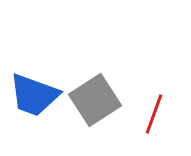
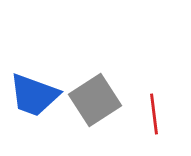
red line: rotated 27 degrees counterclockwise
